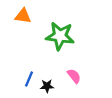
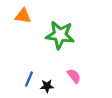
green star: moved 1 px up
